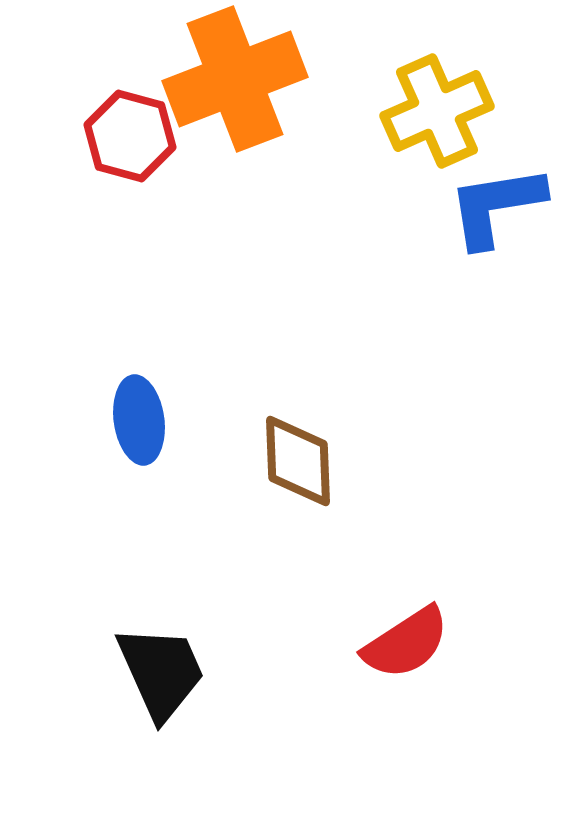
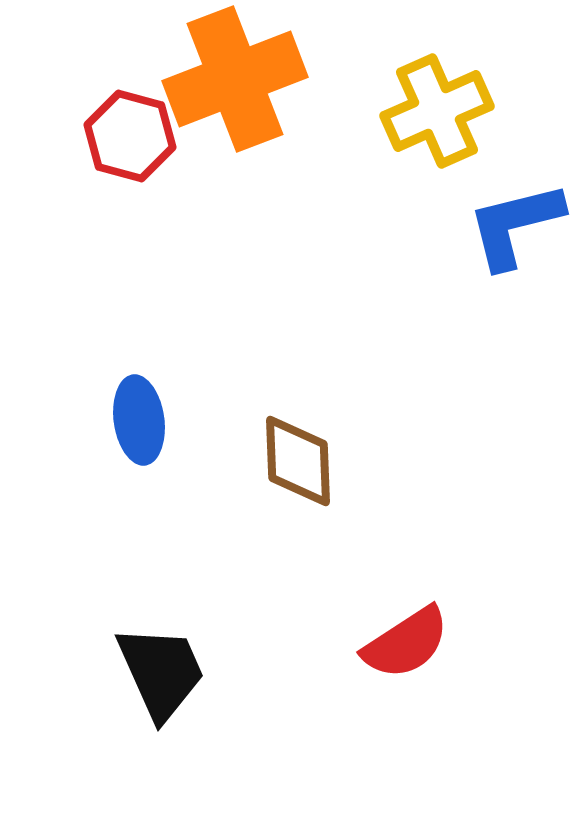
blue L-shape: moved 19 px right, 19 px down; rotated 5 degrees counterclockwise
